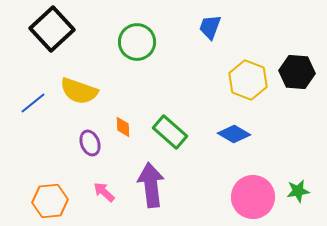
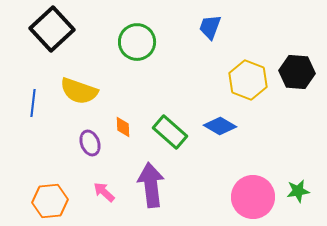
blue line: rotated 44 degrees counterclockwise
blue diamond: moved 14 px left, 8 px up
